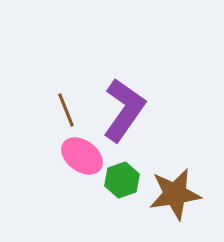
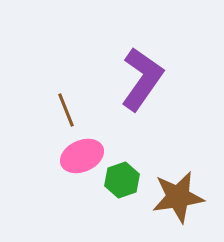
purple L-shape: moved 18 px right, 31 px up
pink ellipse: rotated 60 degrees counterclockwise
brown star: moved 3 px right, 3 px down
